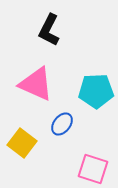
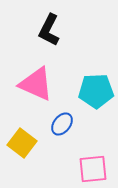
pink square: rotated 24 degrees counterclockwise
